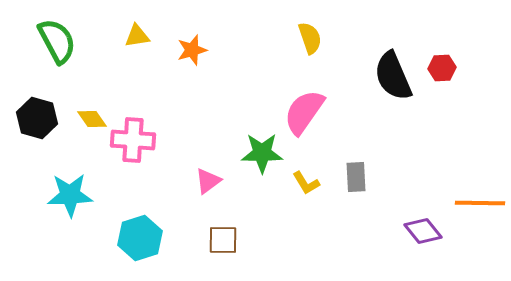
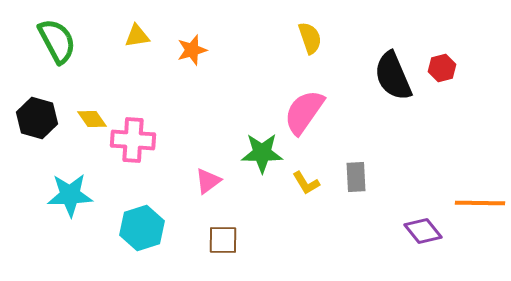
red hexagon: rotated 12 degrees counterclockwise
cyan hexagon: moved 2 px right, 10 px up
